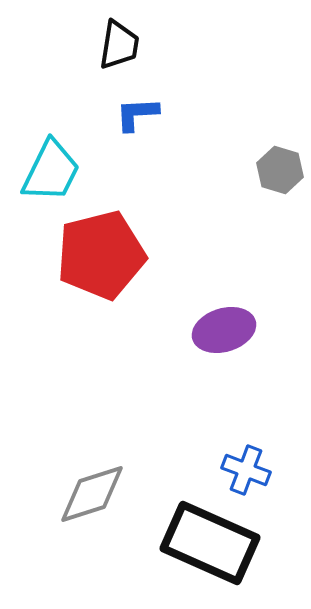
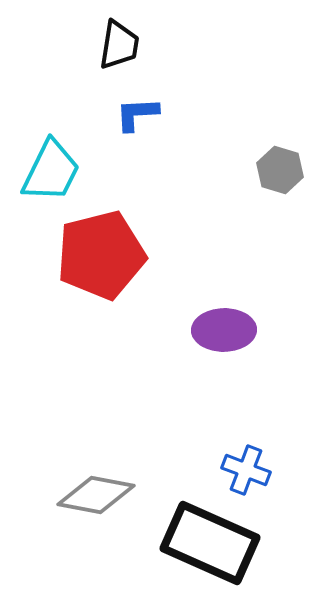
purple ellipse: rotated 16 degrees clockwise
gray diamond: moved 4 px right, 1 px down; rotated 28 degrees clockwise
